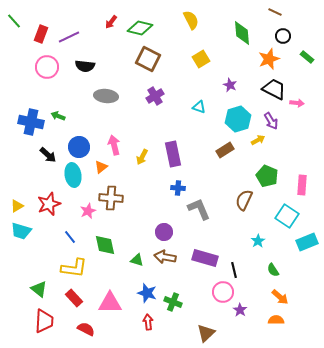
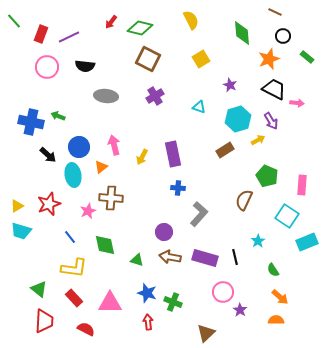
gray L-shape at (199, 209): moved 5 px down; rotated 65 degrees clockwise
brown arrow at (165, 257): moved 5 px right
black line at (234, 270): moved 1 px right, 13 px up
